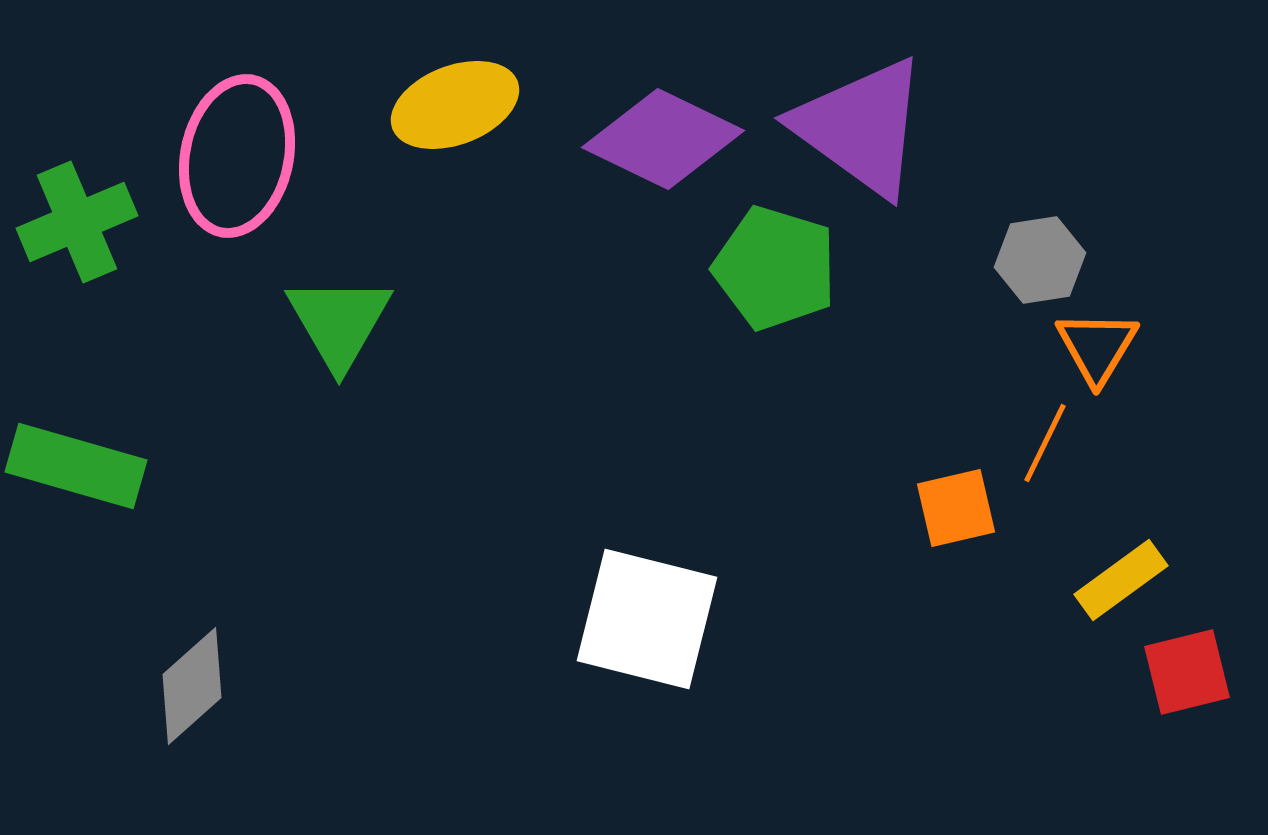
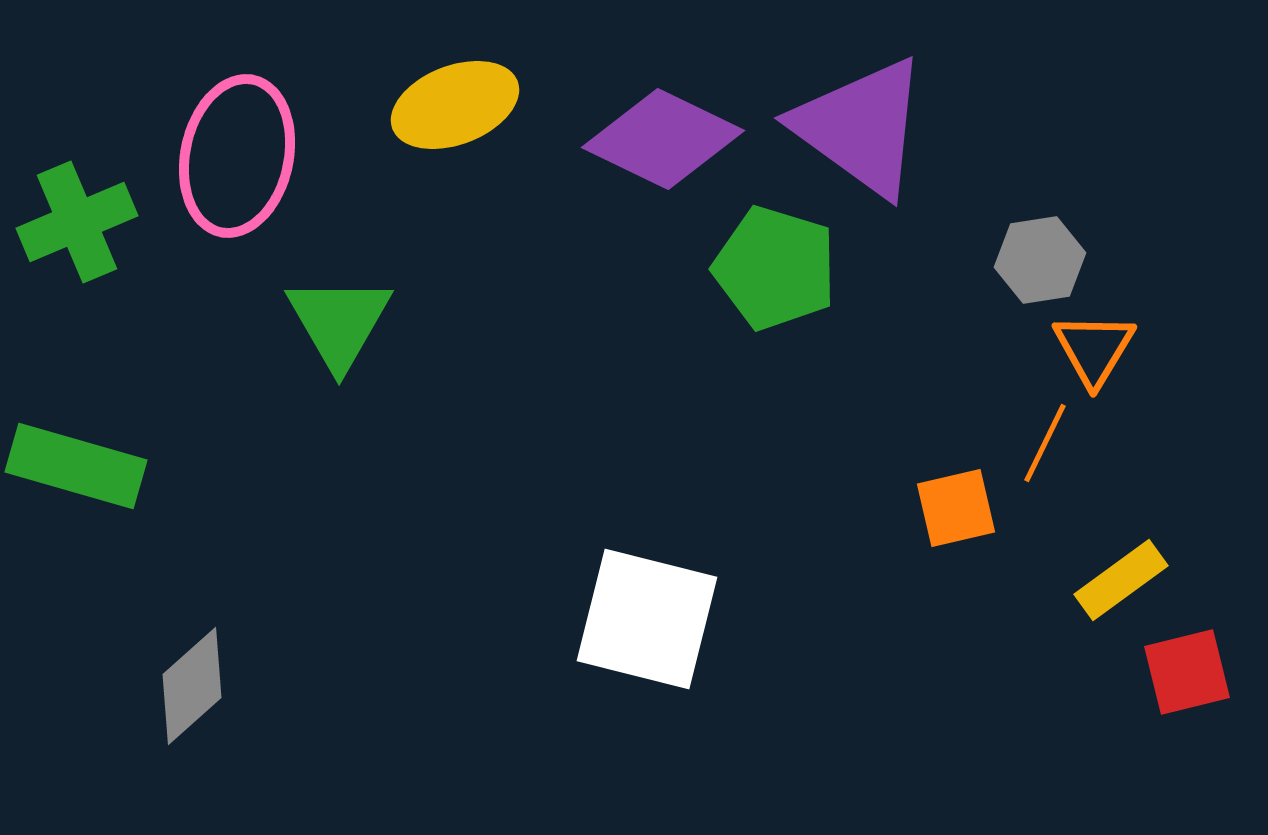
orange triangle: moved 3 px left, 2 px down
